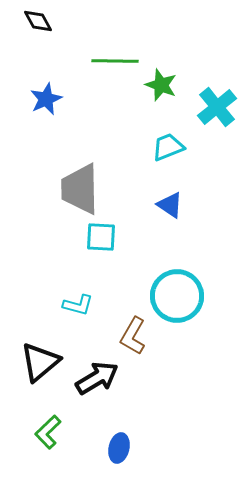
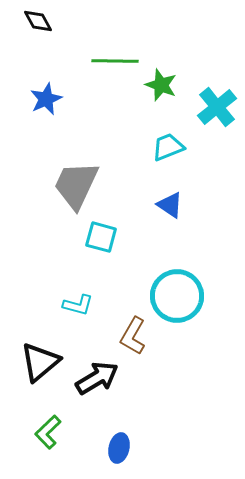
gray trapezoid: moved 4 px left, 4 px up; rotated 26 degrees clockwise
cyan square: rotated 12 degrees clockwise
